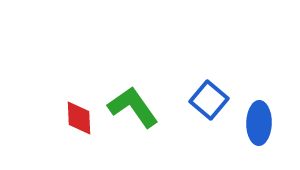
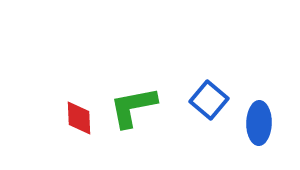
green L-shape: rotated 66 degrees counterclockwise
